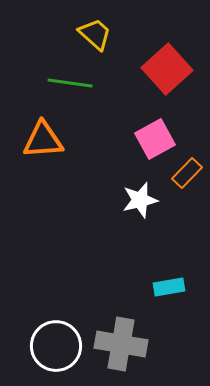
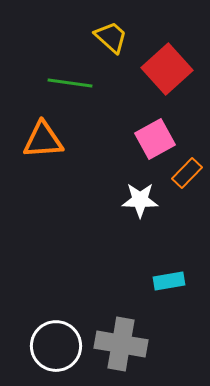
yellow trapezoid: moved 16 px right, 3 px down
white star: rotated 15 degrees clockwise
cyan rectangle: moved 6 px up
